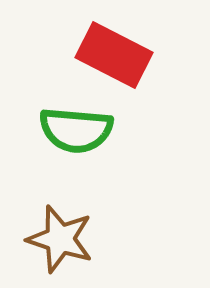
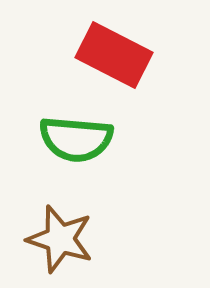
green semicircle: moved 9 px down
